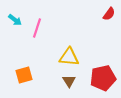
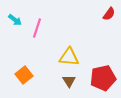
orange square: rotated 24 degrees counterclockwise
